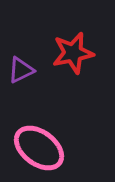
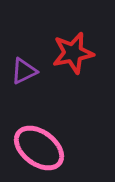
purple triangle: moved 3 px right, 1 px down
